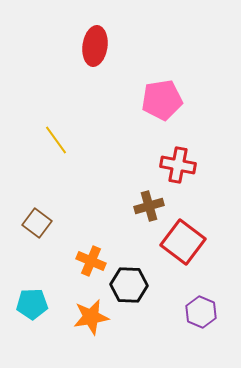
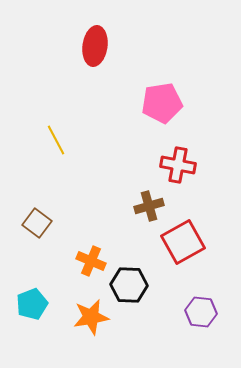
pink pentagon: moved 3 px down
yellow line: rotated 8 degrees clockwise
red square: rotated 24 degrees clockwise
cyan pentagon: rotated 20 degrees counterclockwise
purple hexagon: rotated 16 degrees counterclockwise
